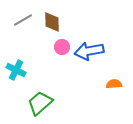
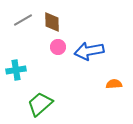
pink circle: moved 4 px left
cyan cross: rotated 36 degrees counterclockwise
green trapezoid: moved 1 px down
